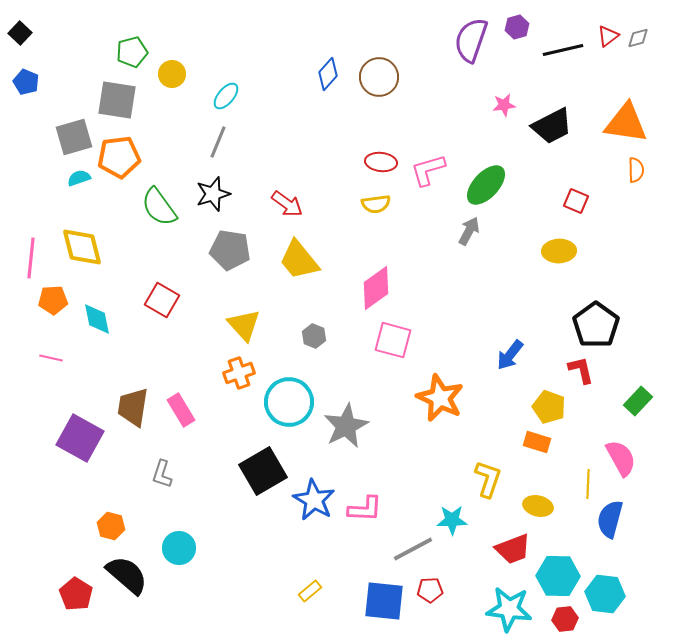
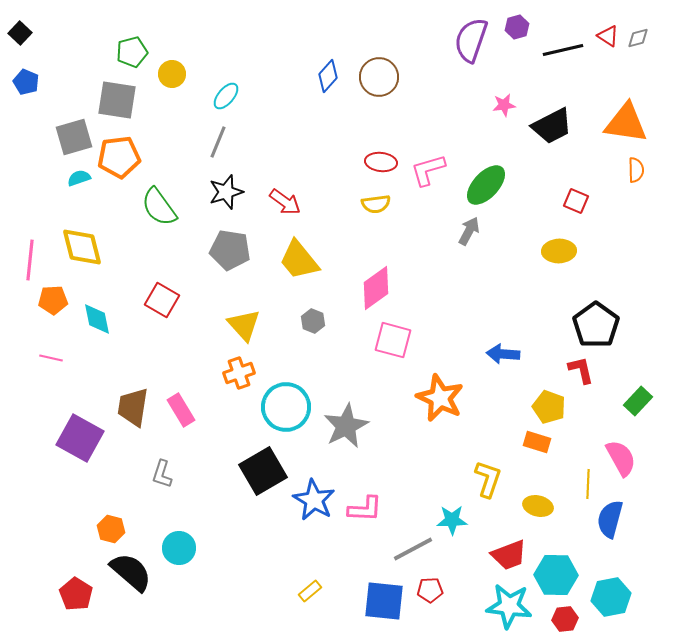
red triangle at (608, 36): rotated 50 degrees counterclockwise
blue diamond at (328, 74): moved 2 px down
black star at (213, 194): moved 13 px right, 2 px up
red arrow at (287, 204): moved 2 px left, 2 px up
pink line at (31, 258): moved 1 px left, 2 px down
gray hexagon at (314, 336): moved 1 px left, 15 px up
blue arrow at (510, 355): moved 7 px left, 1 px up; rotated 56 degrees clockwise
cyan circle at (289, 402): moved 3 px left, 5 px down
orange hexagon at (111, 526): moved 3 px down
red trapezoid at (513, 549): moved 4 px left, 6 px down
black semicircle at (127, 575): moved 4 px right, 3 px up
cyan hexagon at (558, 576): moved 2 px left, 1 px up
cyan hexagon at (605, 594): moved 6 px right, 3 px down; rotated 18 degrees counterclockwise
cyan star at (509, 609): moved 3 px up
